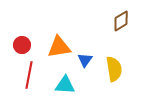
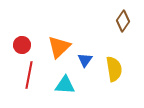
brown diamond: moved 2 px right; rotated 25 degrees counterclockwise
orange triangle: rotated 35 degrees counterclockwise
